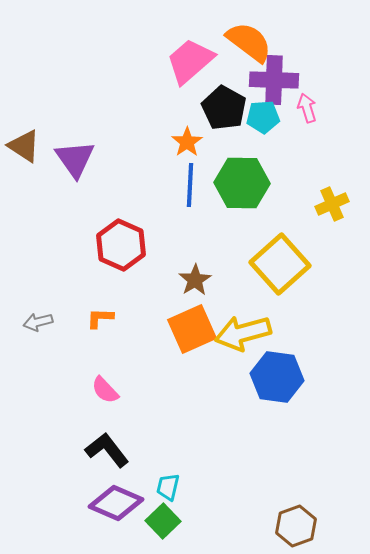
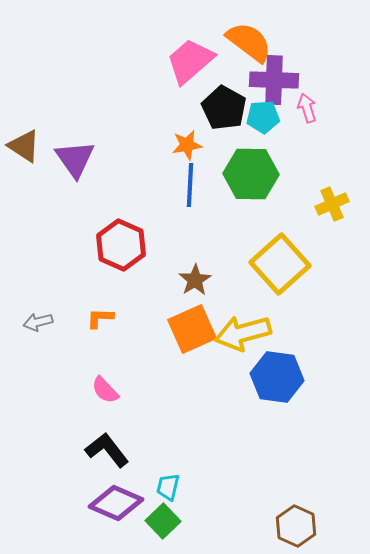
orange star: moved 3 px down; rotated 24 degrees clockwise
green hexagon: moved 9 px right, 9 px up
brown hexagon: rotated 15 degrees counterclockwise
